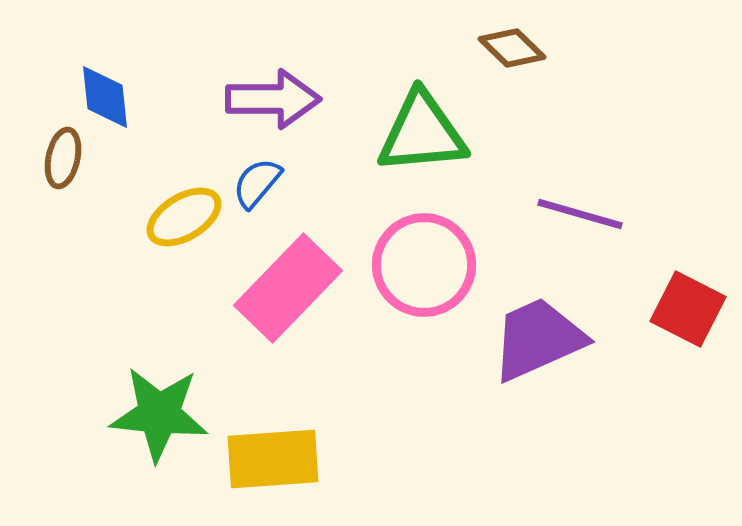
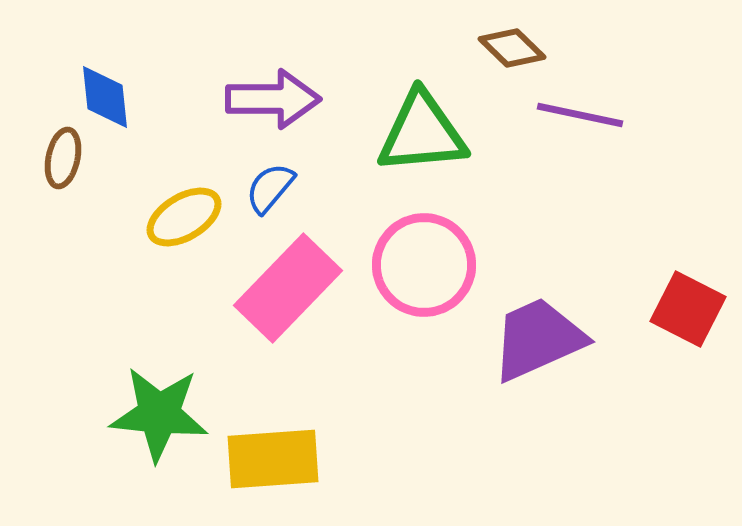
blue semicircle: moved 13 px right, 5 px down
purple line: moved 99 px up; rotated 4 degrees counterclockwise
